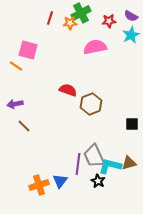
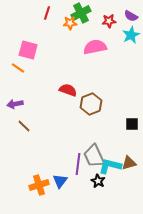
red line: moved 3 px left, 5 px up
orange line: moved 2 px right, 2 px down
